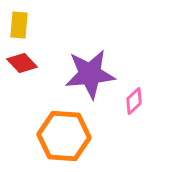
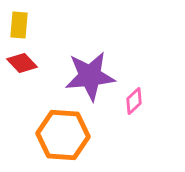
purple star: moved 2 px down
orange hexagon: moved 1 px left, 1 px up
